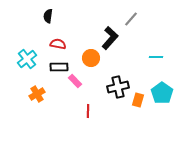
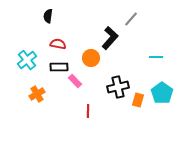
cyan cross: moved 1 px down
